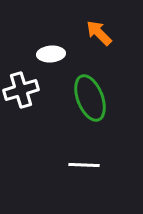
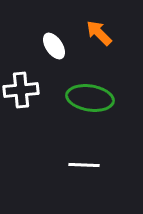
white ellipse: moved 3 px right, 8 px up; rotated 60 degrees clockwise
white cross: rotated 12 degrees clockwise
green ellipse: rotated 60 degrees counterclockwise
